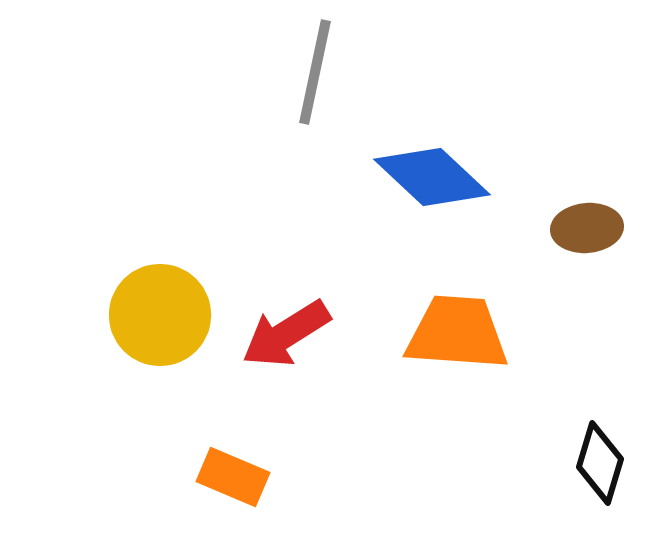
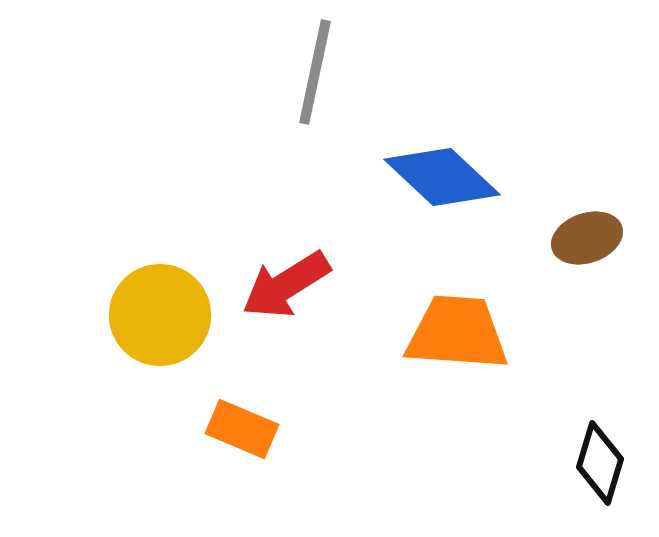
blue diamond: moved 10 px right
brown ellipse: moved 10 px down; rotated 14 degrees counterclockwise
red arrow: moved 49 px up
orange rectangle: moved 9 px right, 48 px up
